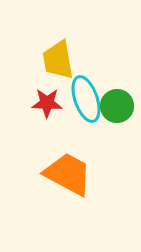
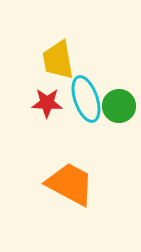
green circle: moved 2 px right
orange trapezoid: moved 2 px right, 10 px down
